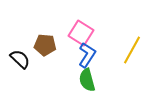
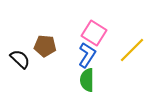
pink square: moved 13 px right
brown pentagon: moved 1 px down
yellow line: rotated 16 degrees clockwise
green semicircle: rotated 15 degrees clockwise
